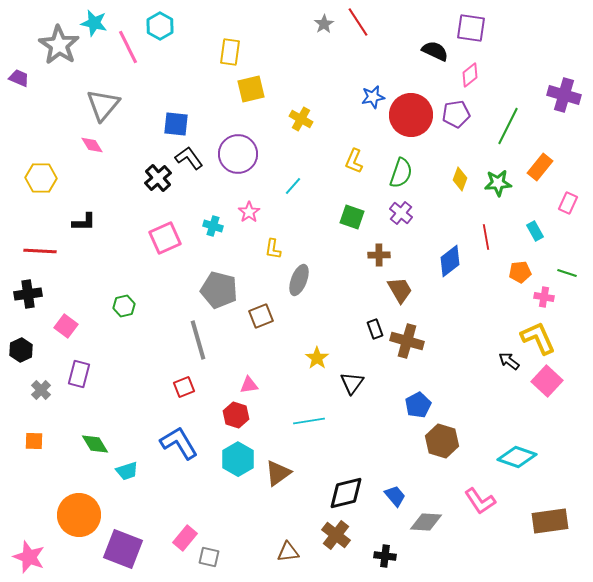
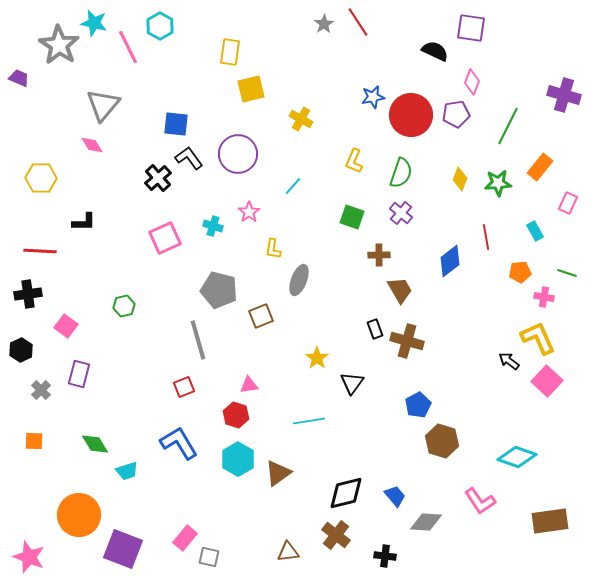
pink diamond at (470, 75): moved 2 px right, 7 px down; rotated 30 degrees counterclockwise
